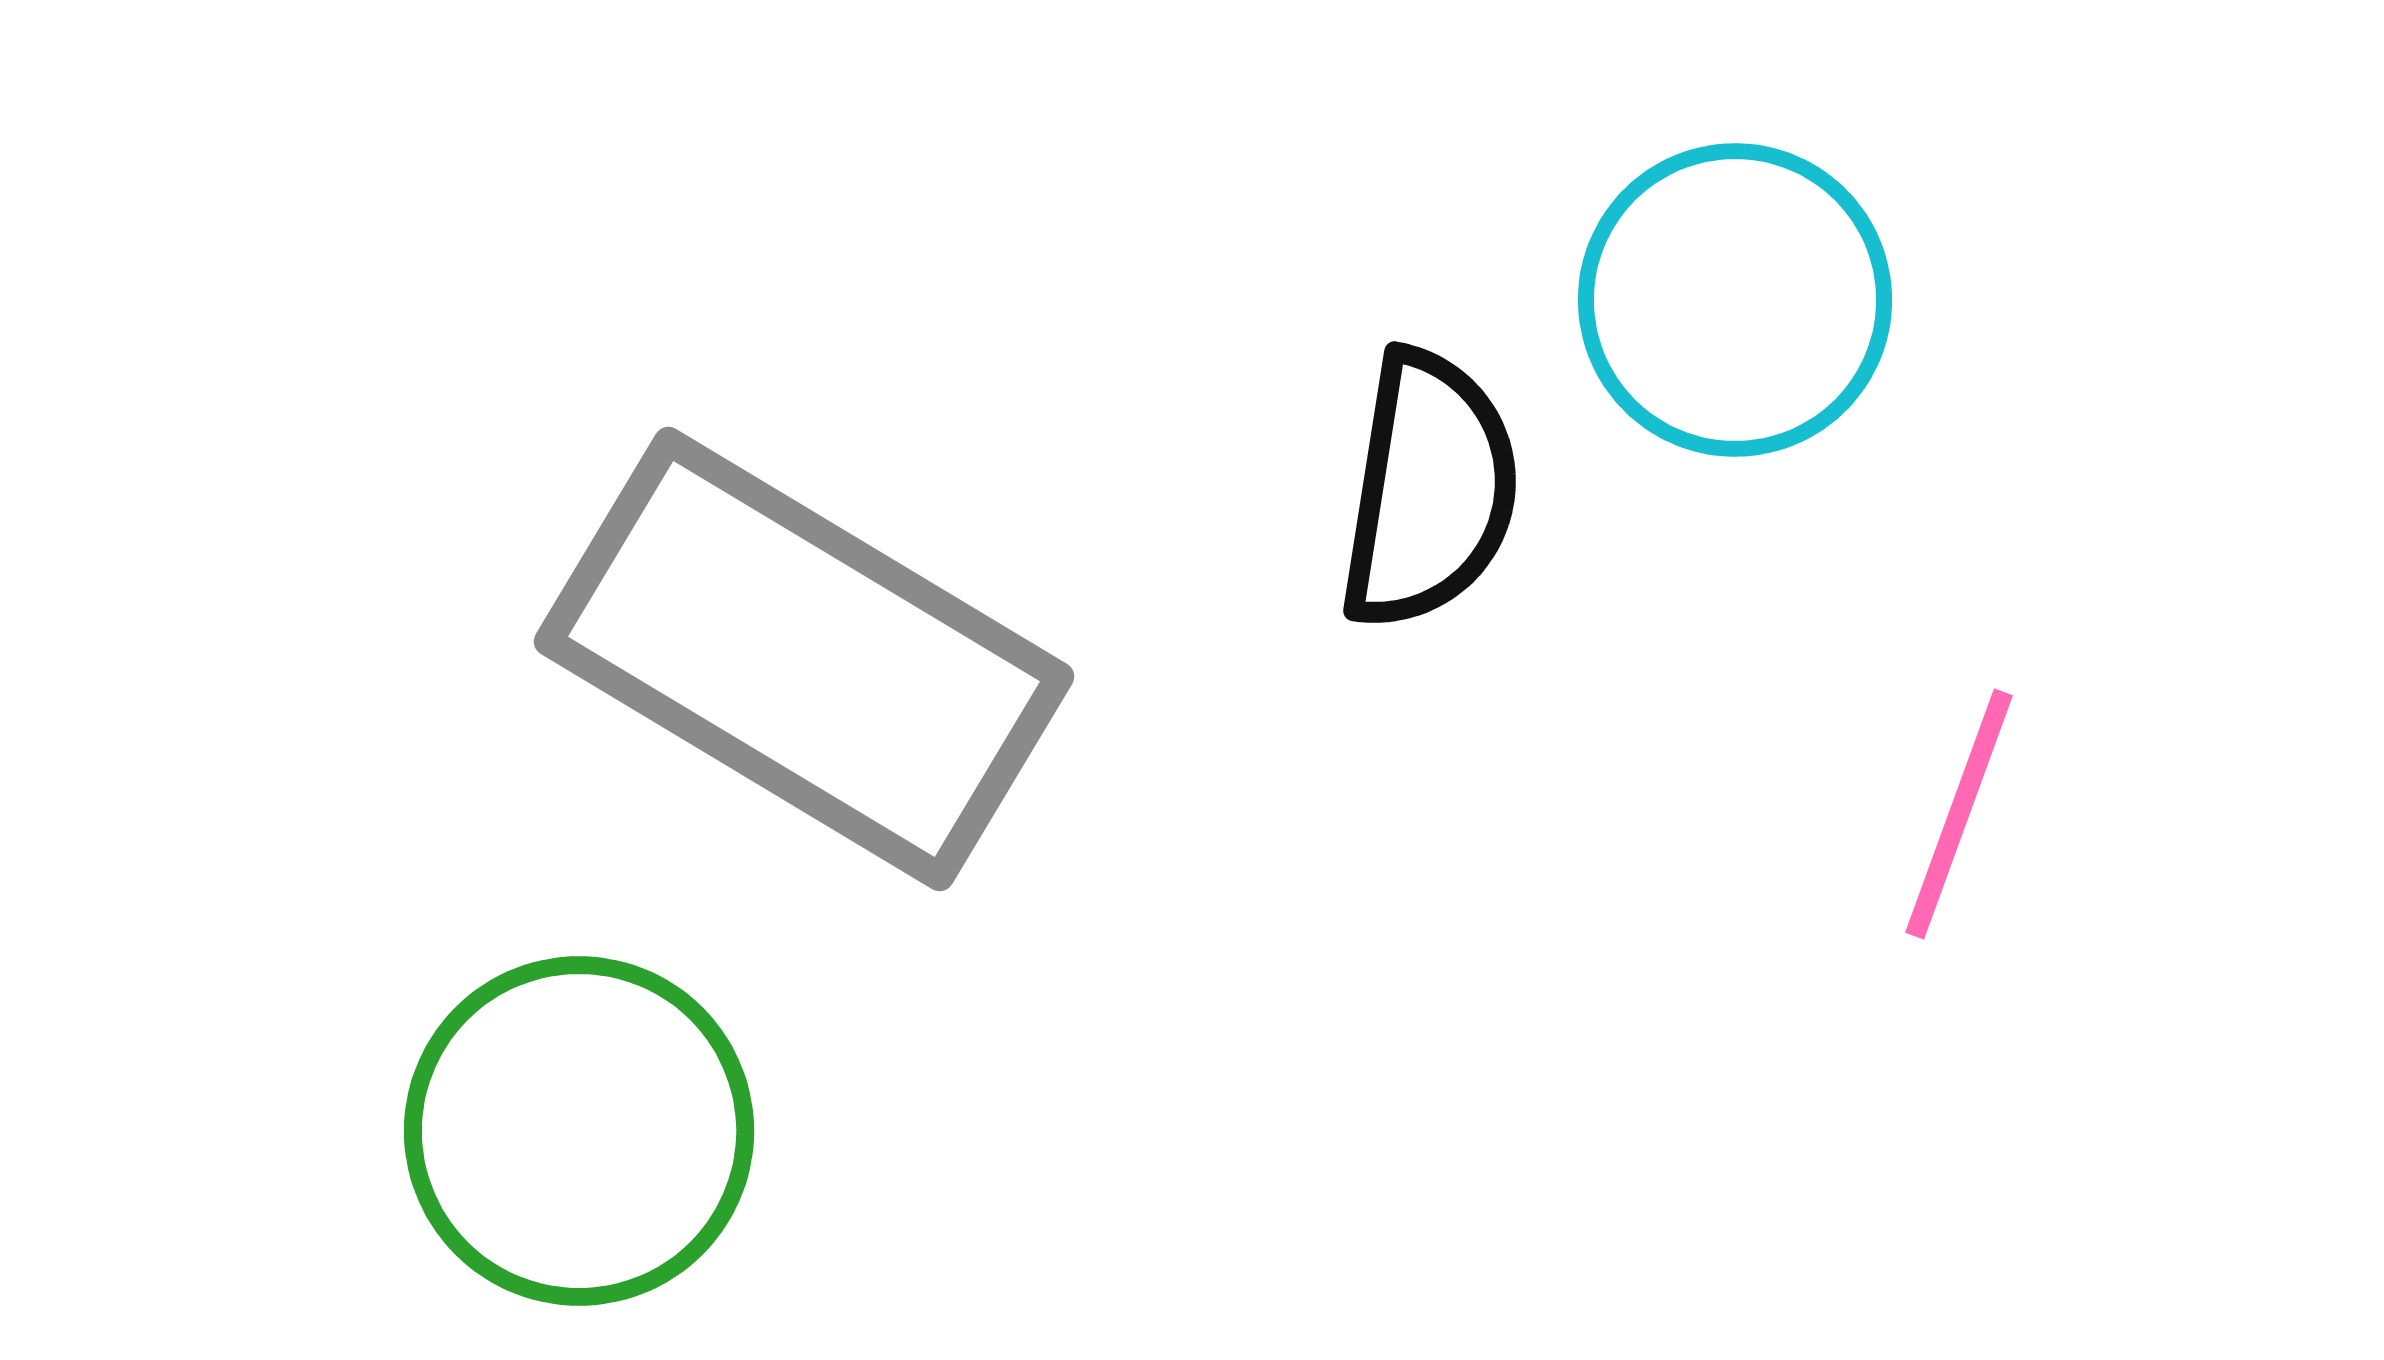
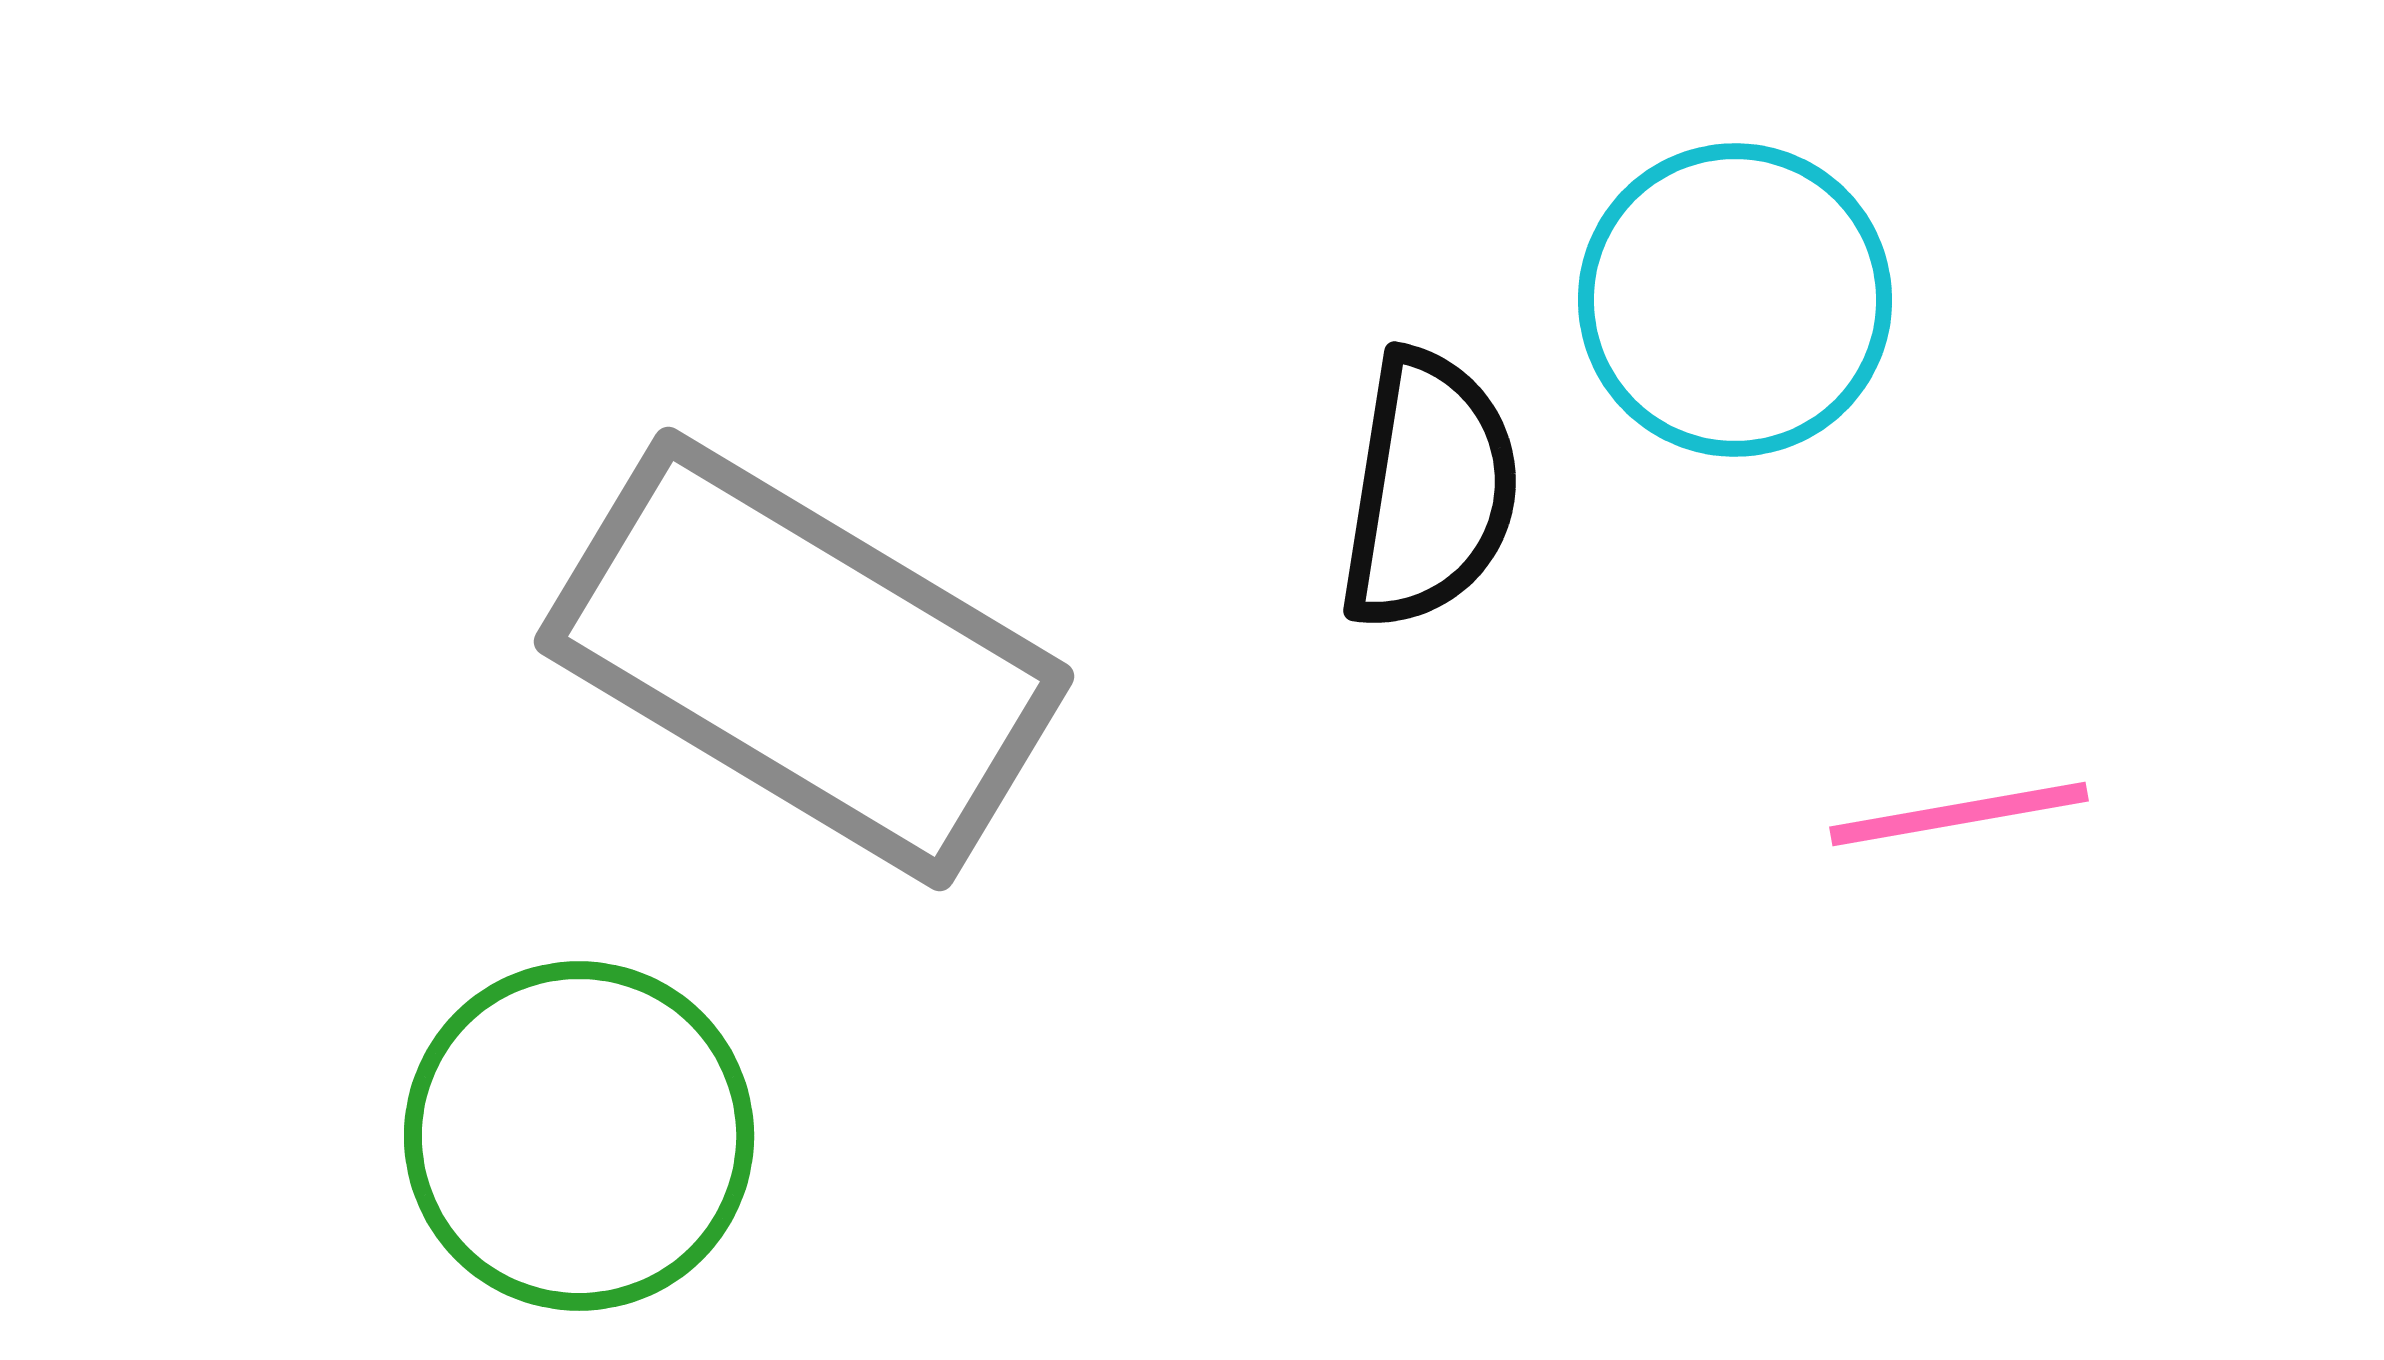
pink line: rotated 60 degrees clockwise
green circle: moved 5 px down
